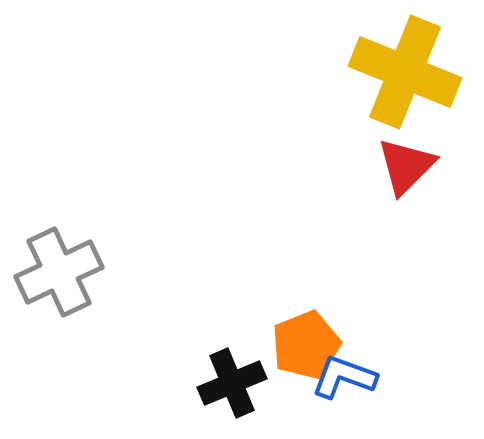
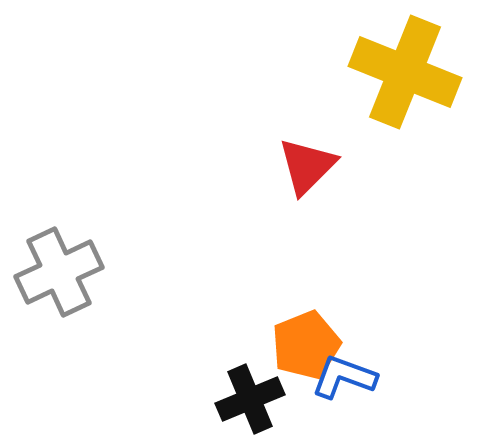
red triangle: moved 99 px left
black cross: moved 18 px right, 16 px down
